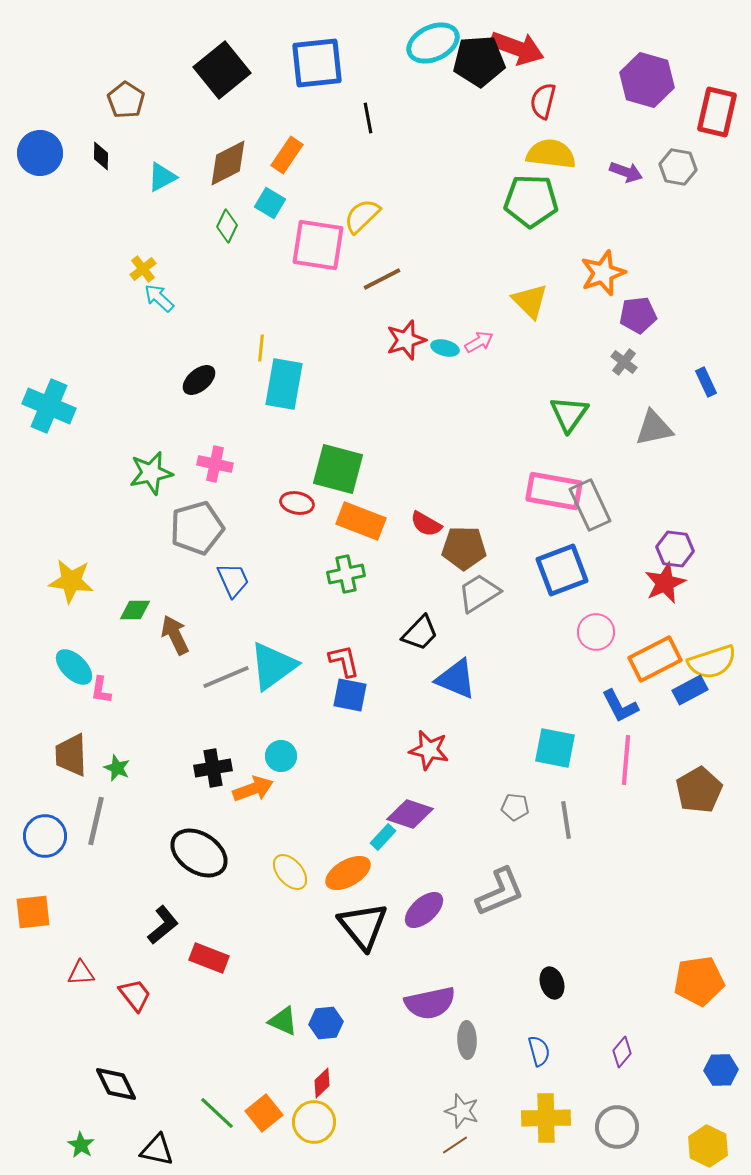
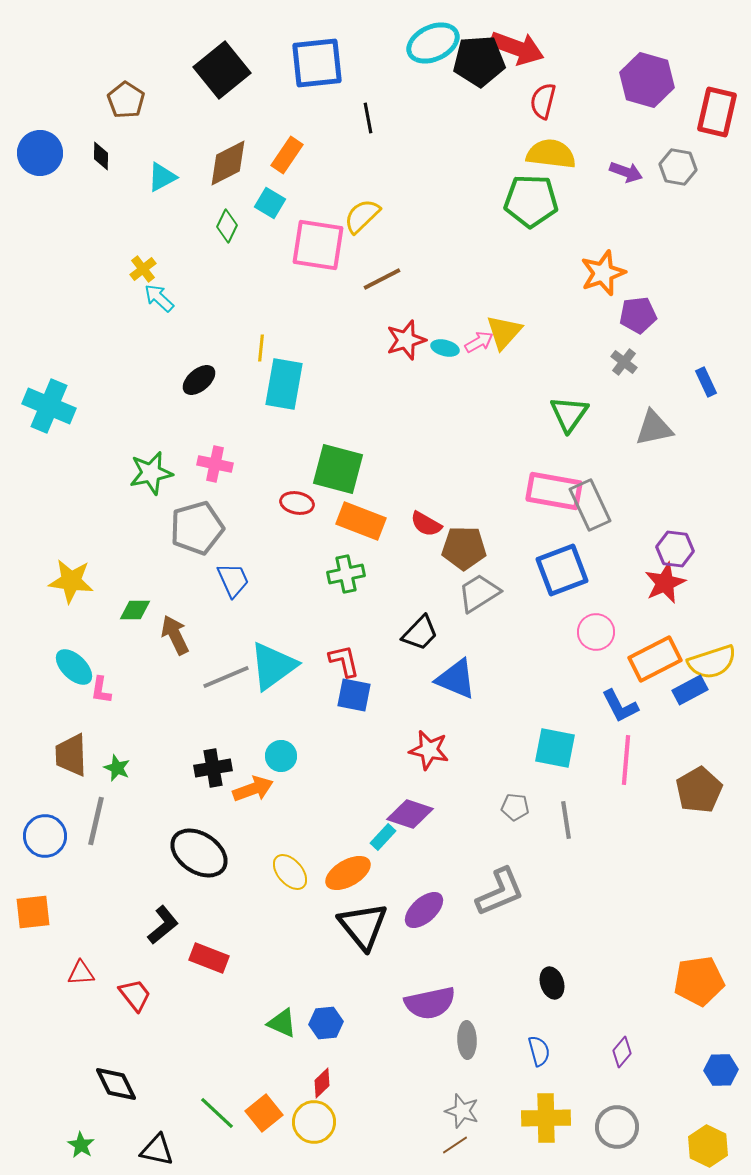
yellow triangle at (530, 301): moved 26 px left, 31 px down; rotated 27 degrees clockwise
blue square at (350, 695): moved 4 px right
green triangle at (283, 1021): moved 1 px left, 2 px down
